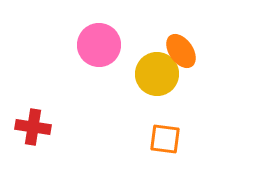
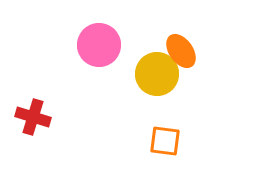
red cross: moved 10 px up; rotated 8 degrees clockwise
orange square: moved 2 px down
